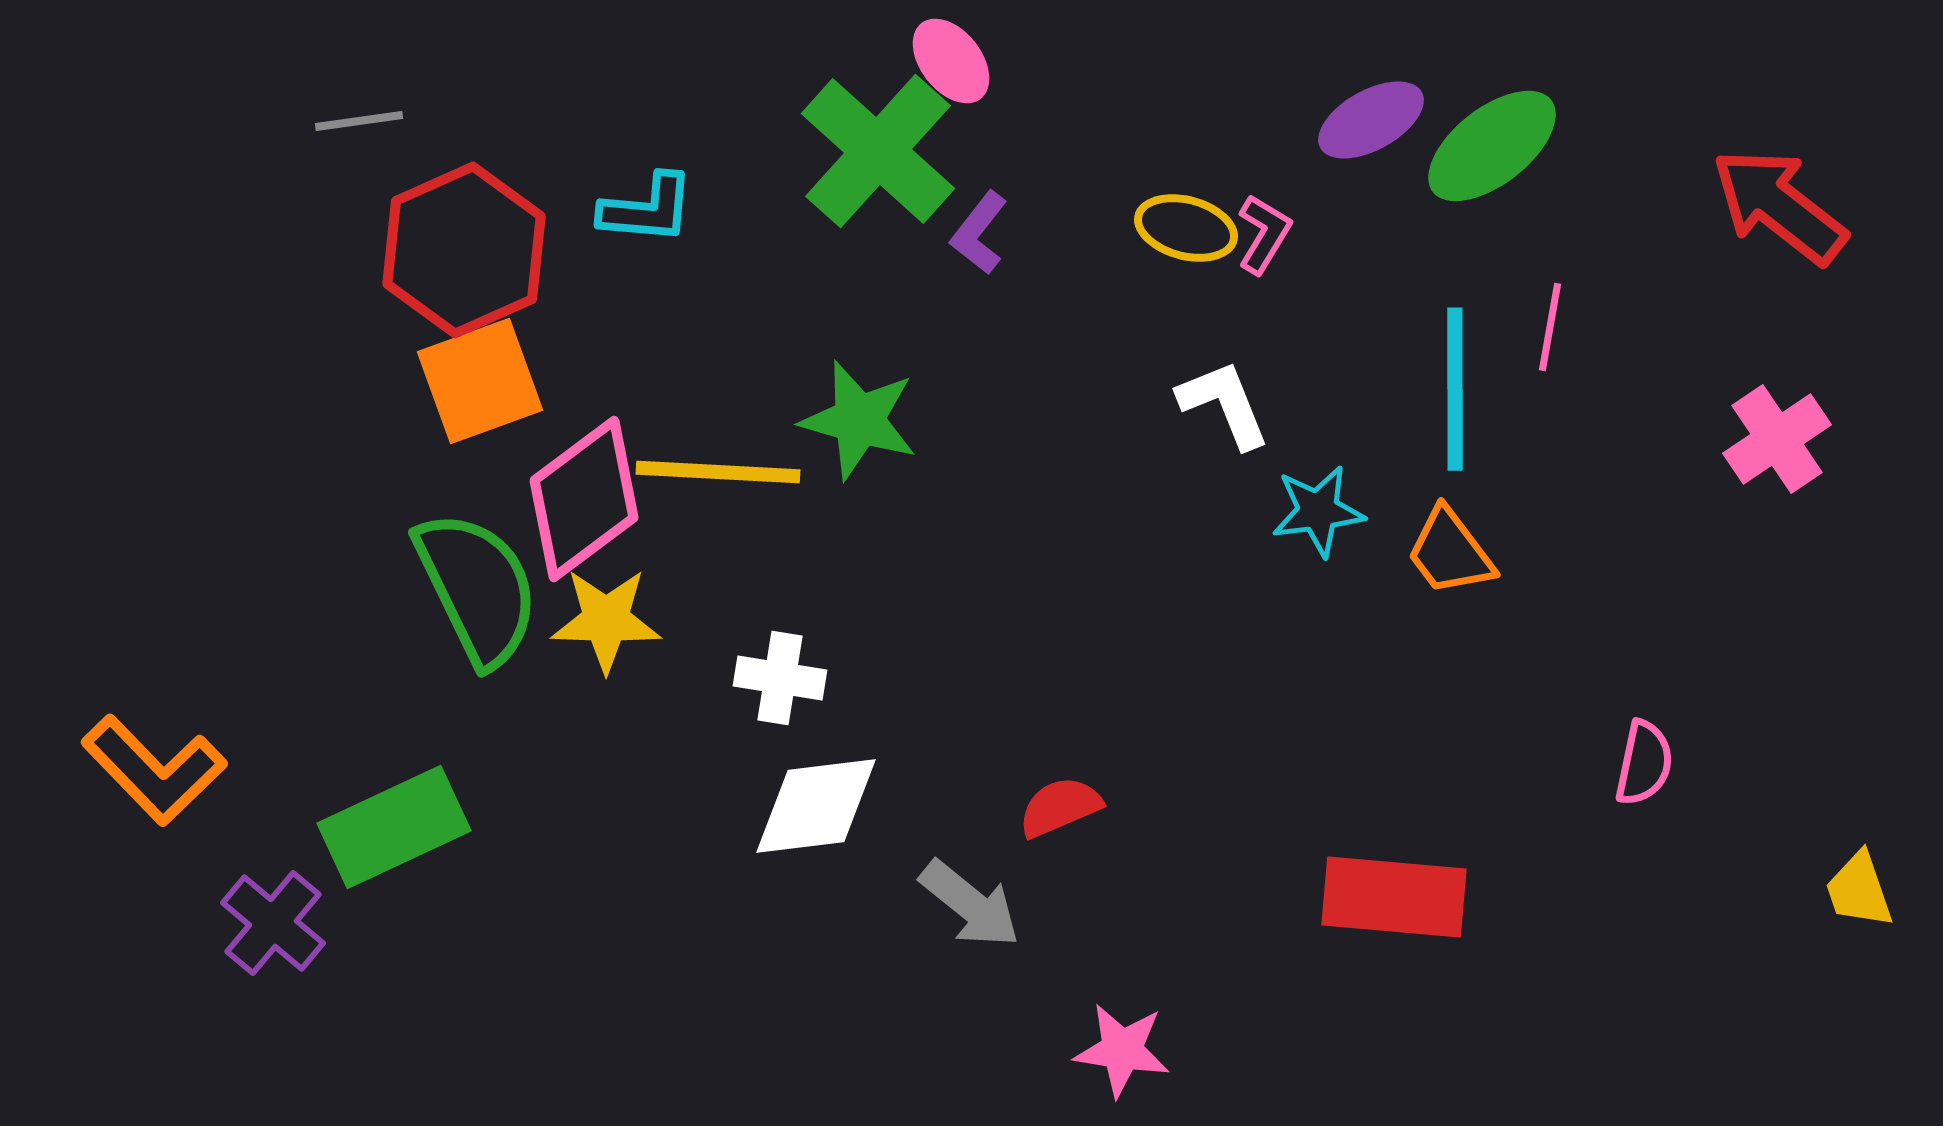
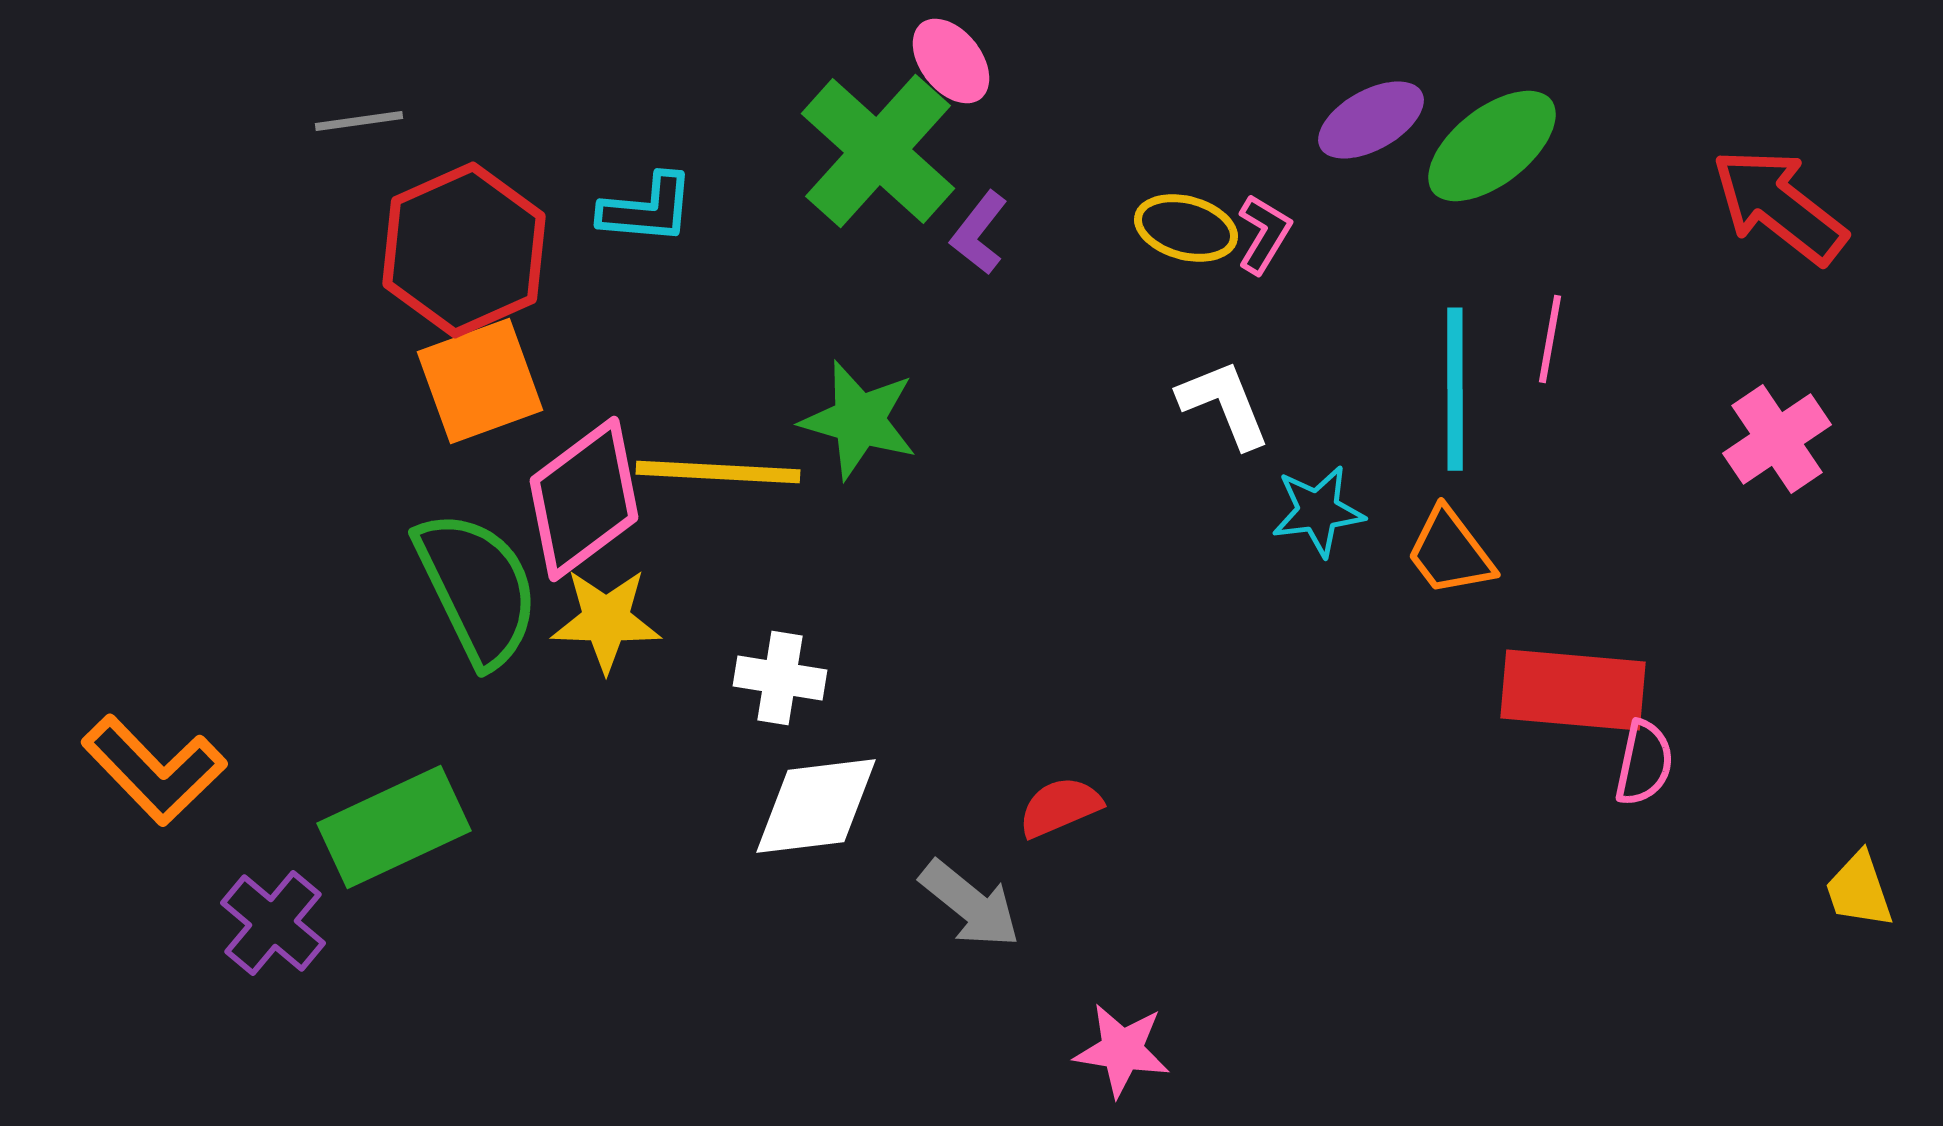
pink line: moved 12 px down
red rectangle: moved 179 px right, 207 px up
